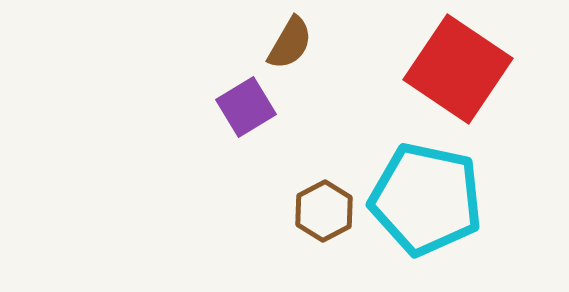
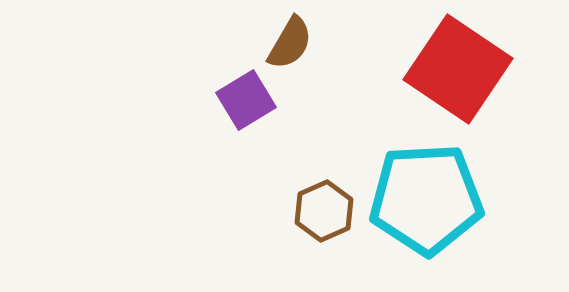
purple square: moved 7 px up
cyan pentagon: rotated 15 degrees counterclockwise
brown hexagon: rotated 4 degrees clockwise
